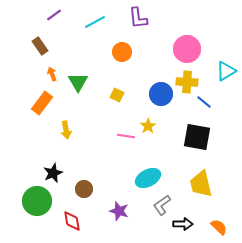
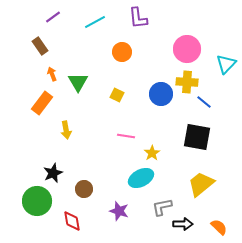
purple line: moved 1 px left, 2 px down
cyan triangle: moved 7 px up; rotated 15 degrees counterclockwise
yellow star: moved 4 px right, 27 px down
cyan ellipse: moved 7 px left
yellow trapezoid: rotated 64 degrees clockwise
gray L-shape: moved 2 px down; rotated 25 degrees clockwise
